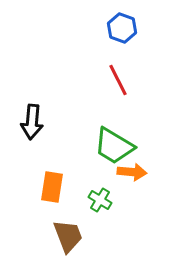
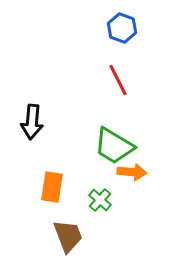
green cross: rotated 10 degrees clockwise
